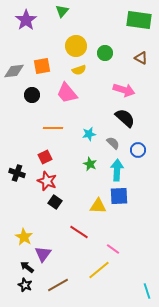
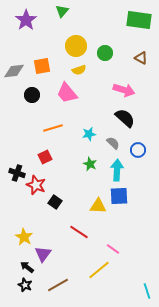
orange line: rotated 18 degrees counterclockwise
red star: moved 11 px left, 4 px down
